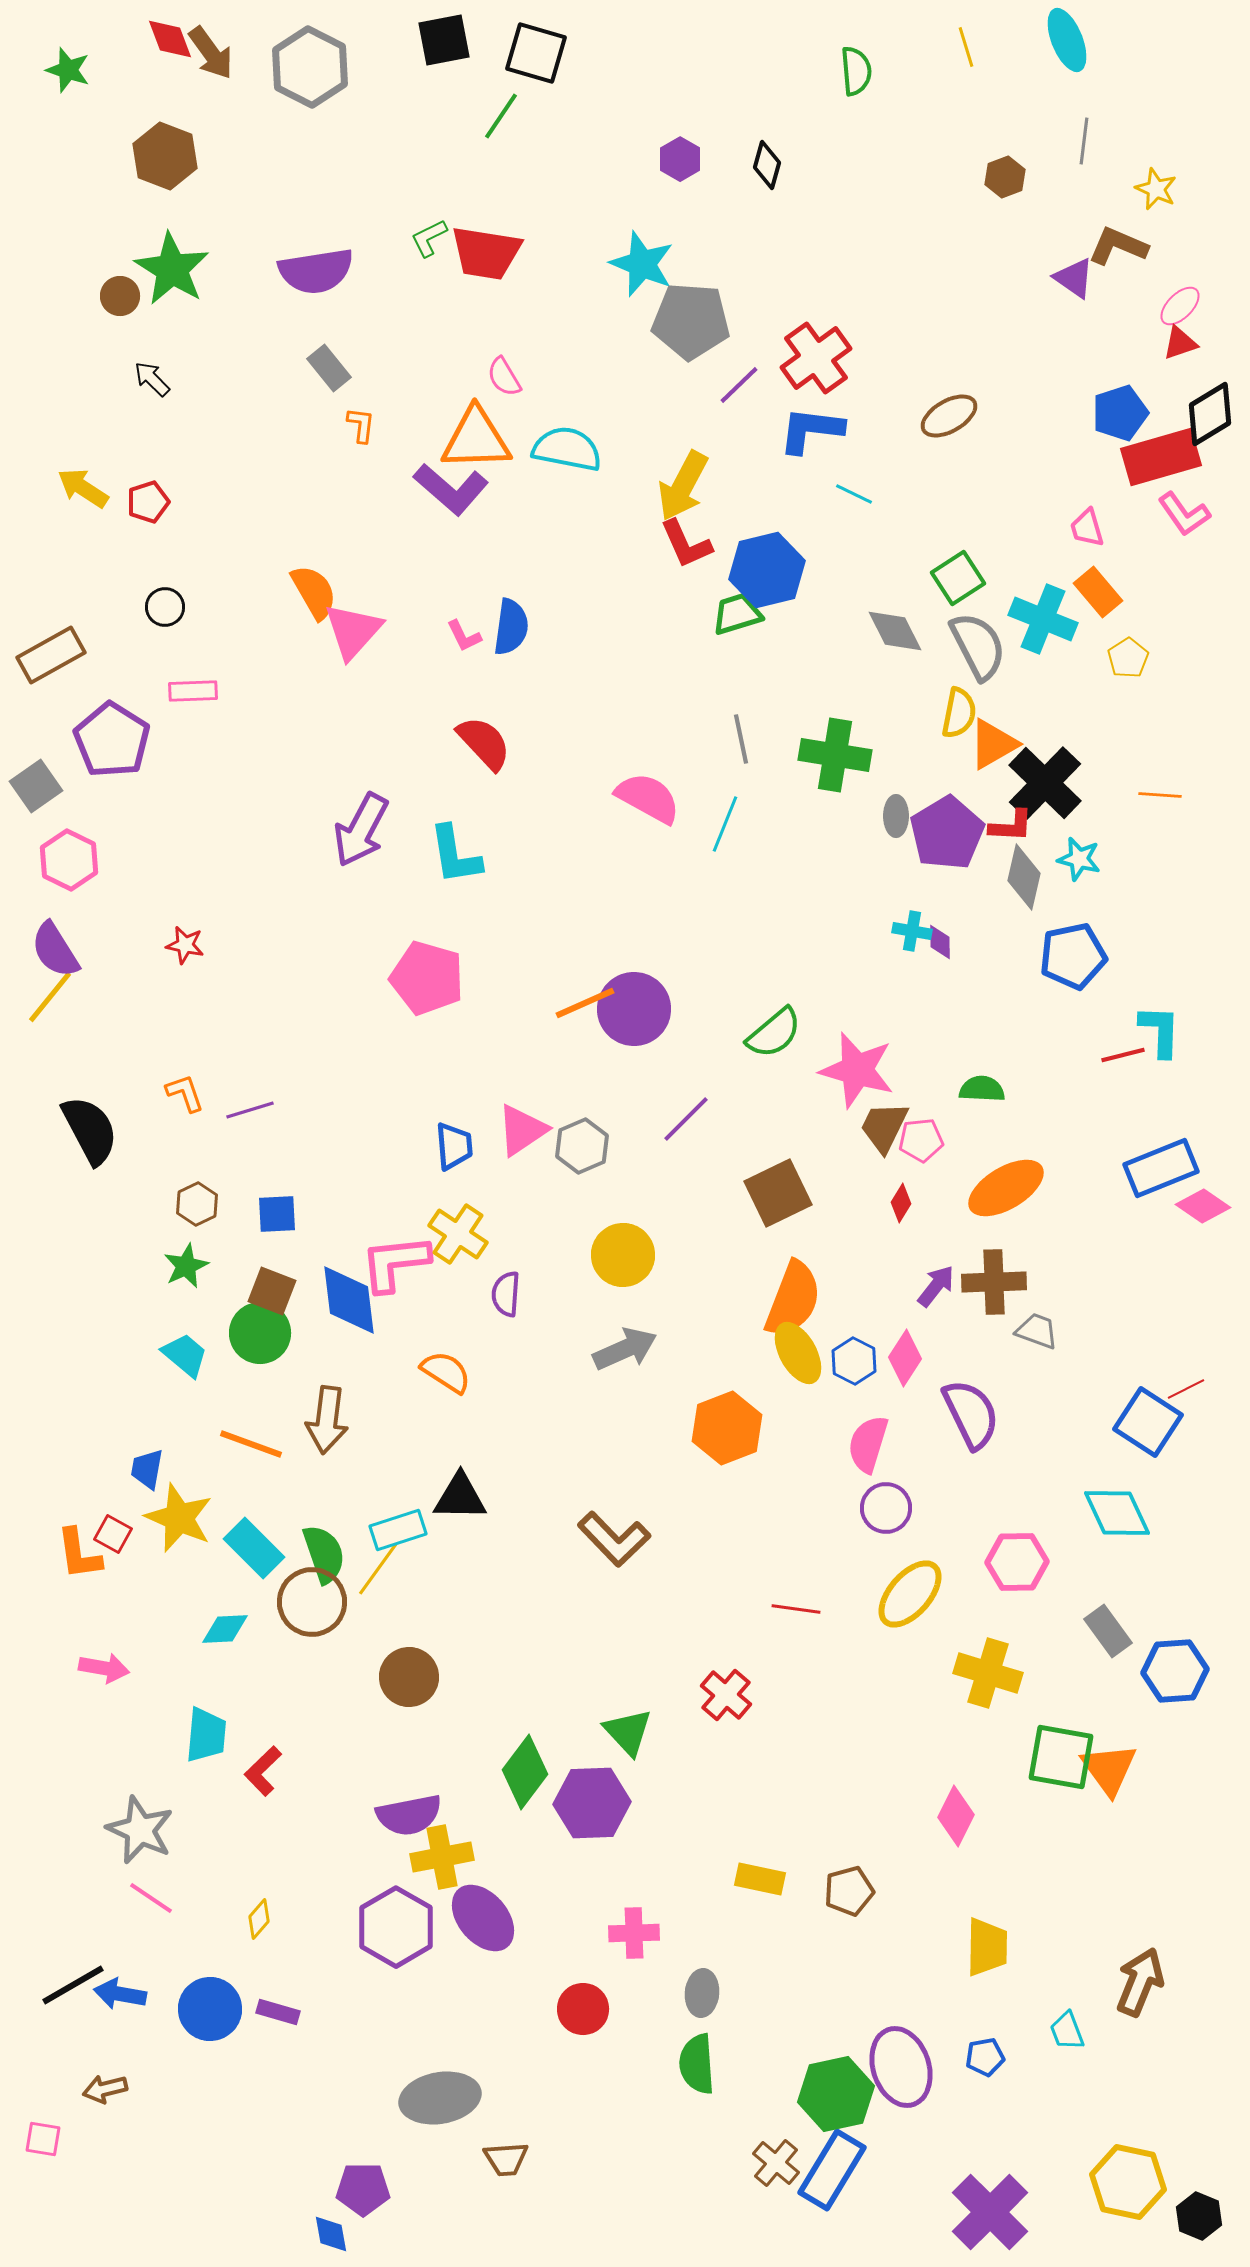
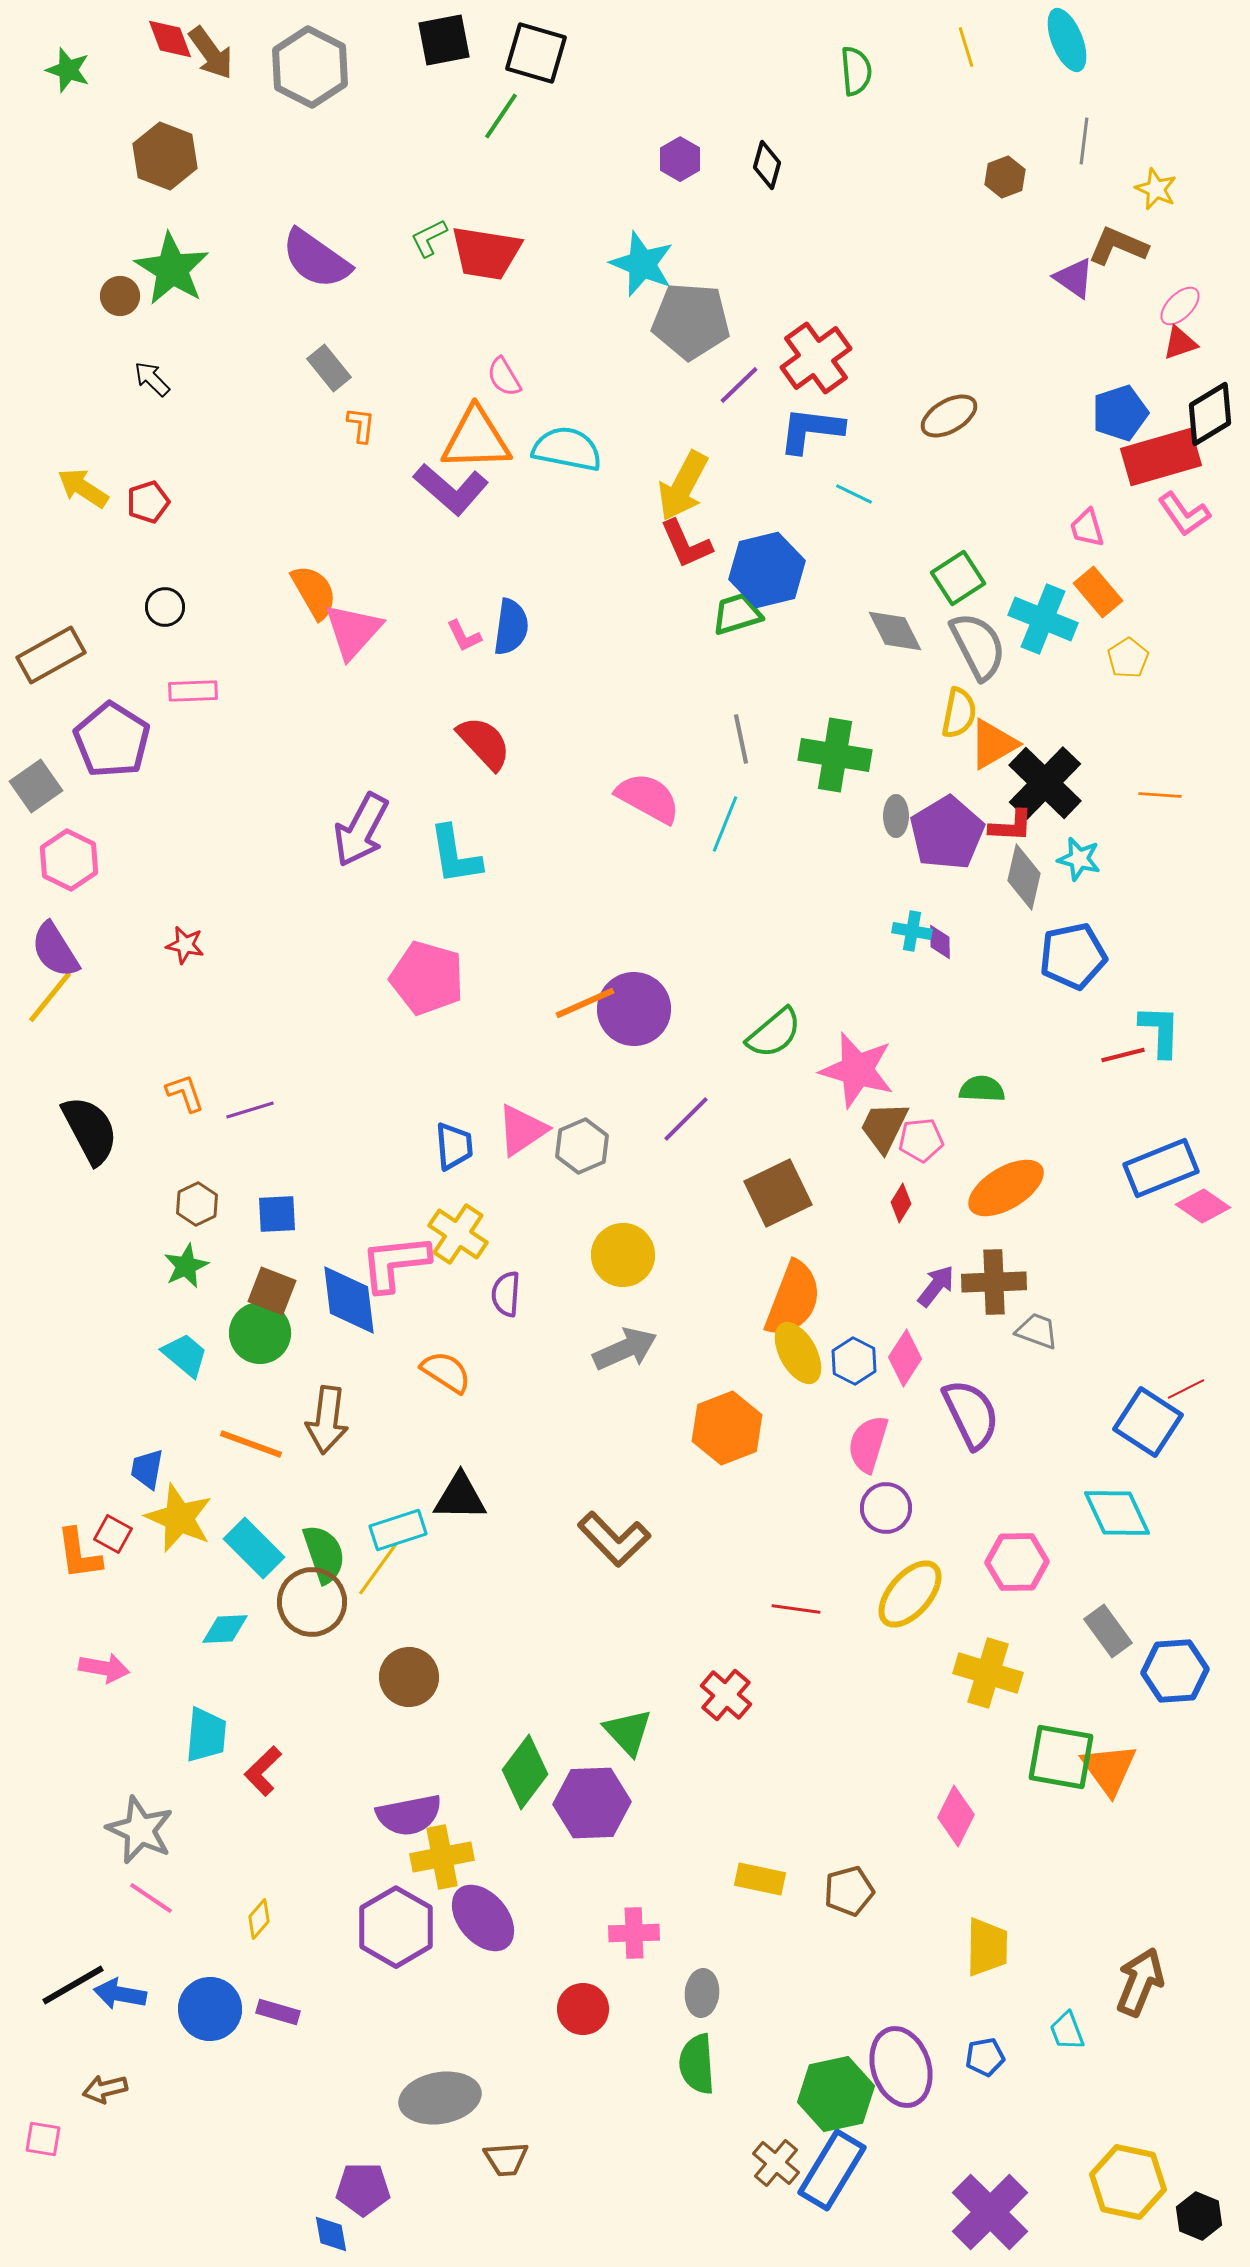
purple semicircle at (316, 271): moved 12 px up; rotated 44 degrees clockwise
